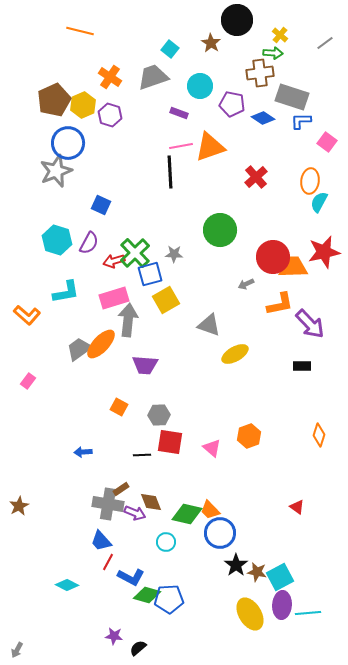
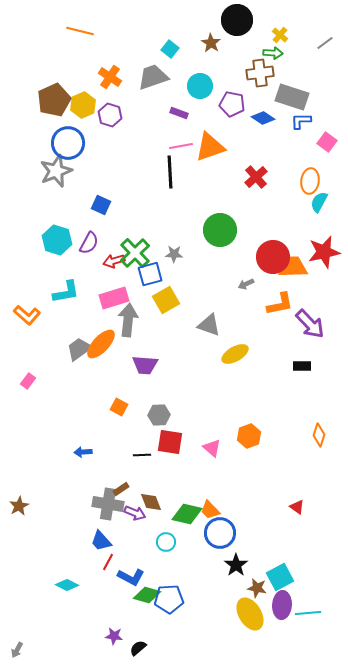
brown star at (257, 572): moved 16 px down
